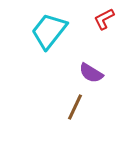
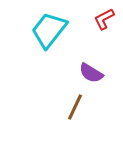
cyan trapezoid: moved 1 px up
